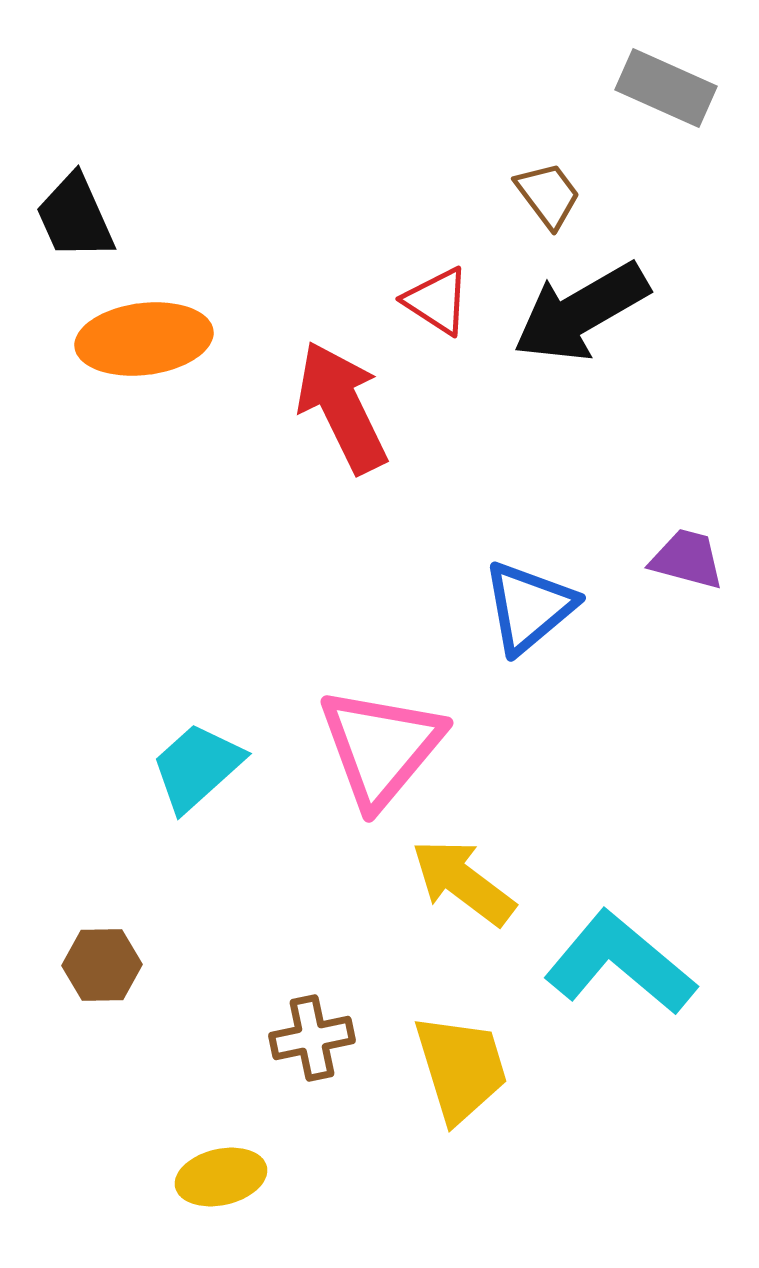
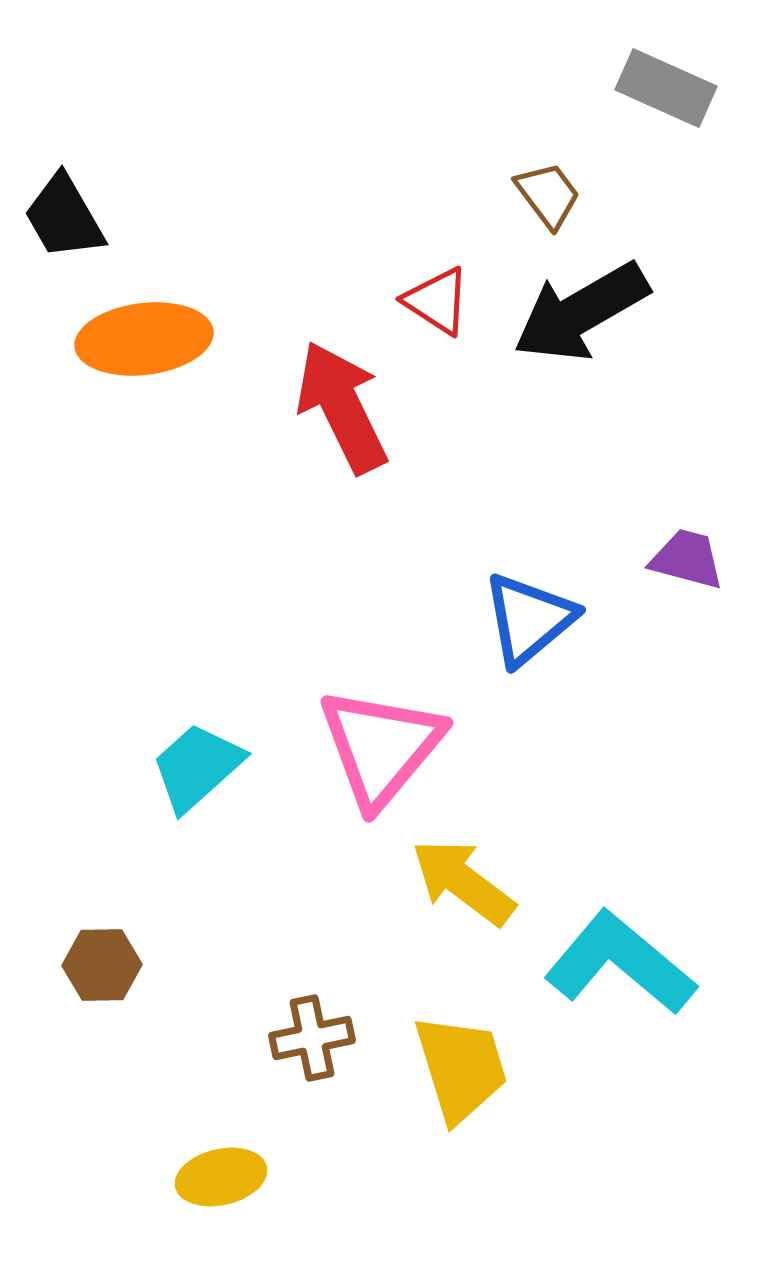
black trapezoid: moved 11 px left; rotated 6 degrees counterclockwise
blue triangle: moved 12 px down
